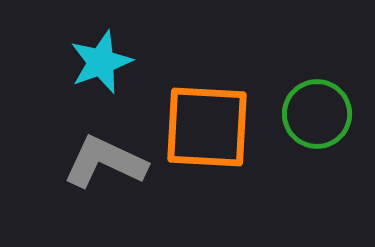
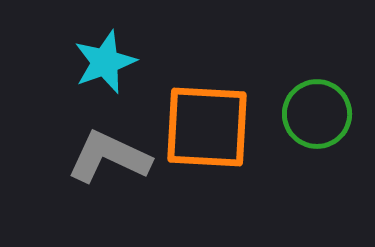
cyan star: moved 4 px right
gray L-shape: moved 4 px right, 5 px up
